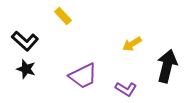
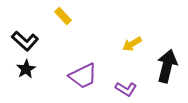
black star: rotated 24 degrees clockwise
